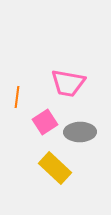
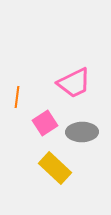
pink trapezoid: moved 6 px right; rotated 36 degrees counterclockwise
pink square: moved 1 px down
gray ellipse: moved 2 px right
